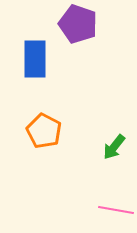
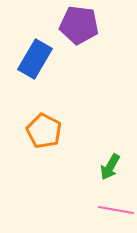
purple pentagon: moved 1 px right, 1 px down; rotated 12 degrees counterclockwise
blue rectangle: rotated 30 degrees clockwise
green arrow: moved 4 px left, 20 px down; rotated 8 degrees counterclockwise
